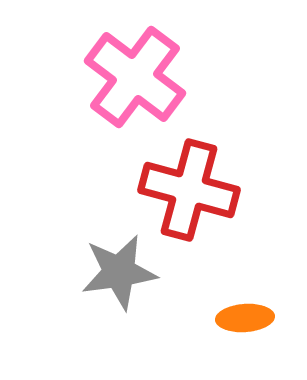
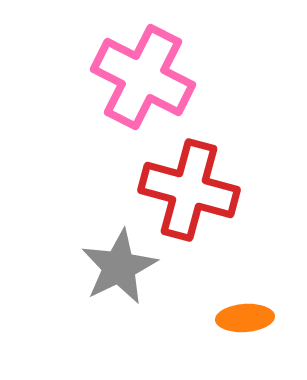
pink cross: moved 8 px right; rotated 10 degrees counterclockwise
gray star: moved 5 px up; rotated 18 degrees counterclockwise
